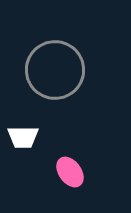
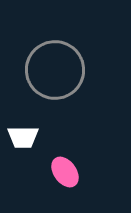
pink ellipse: moved 5 px left
